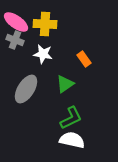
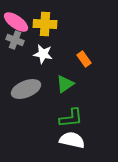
gray ellipse: rotated 36 degrees clockwise
green L-shape: rotated 20 degrees clockwise
